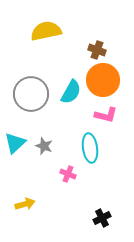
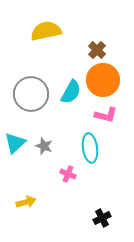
brown cross: rotated 24 degrees clockwise
yellow arrow: moved 1 px right, 2 px up
